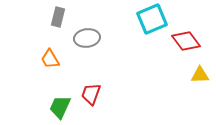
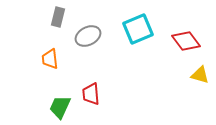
cyan square: moved 14 px left, 10 px down
gray ellipse: moved 1 px right, 2 px up; rotated 20 degrees counterclockwise
orange trapezoid: rotated 25 degrees clockwise
yellow triangle: rotated 18 degrees clockwise
red trapezoid: rotated 25 degrees counterclockwise
